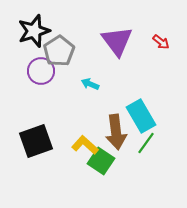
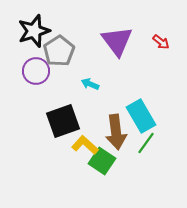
purple circle: moved 5 px left
black square: moved 27 px right, 20 px up
green square: moved 1 px right
